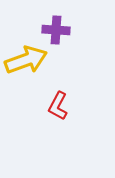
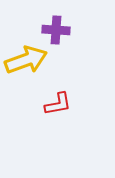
red L-shape: moved 2 px up; rotated 128 degrees counterclockwise
